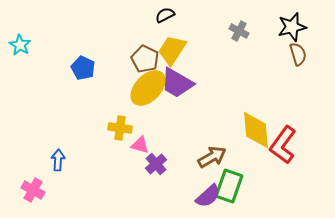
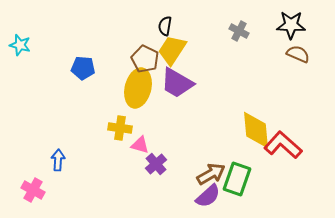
black semicircle: moved 11 px down; rotated 54 degrees counterclockwise
black star: moved 1 px left, 2 px up; rotated 16 degrees clockwise
cyan star: rotated 15 degrees counterclockwise
brown semicircle: rotated 50 degrees counterclockwise
blue pentagon: rotated 20 degrees counterclockwise
yellow ellipse: moved 10 px left; rotated 30 degrees counterclockwise
red L-shape: rotated 96 degrees clockwise
brown arrow: moved 1 px left, 17 px down
green rectangle: moved 8 px right, 7 px up
